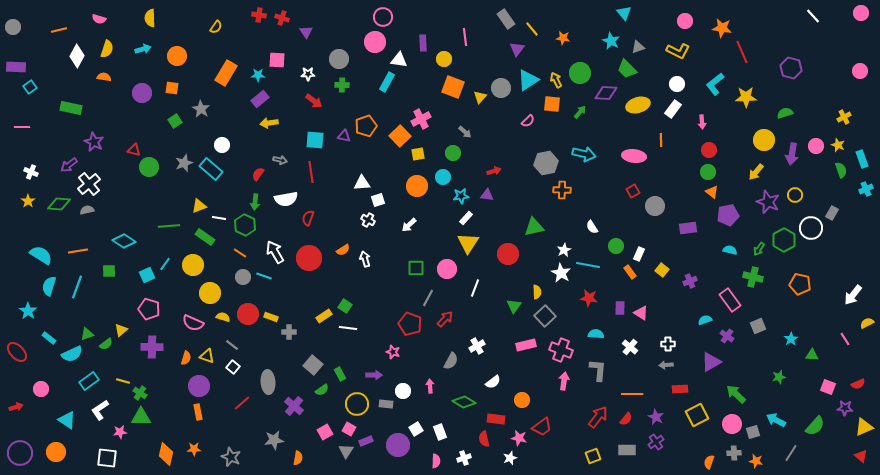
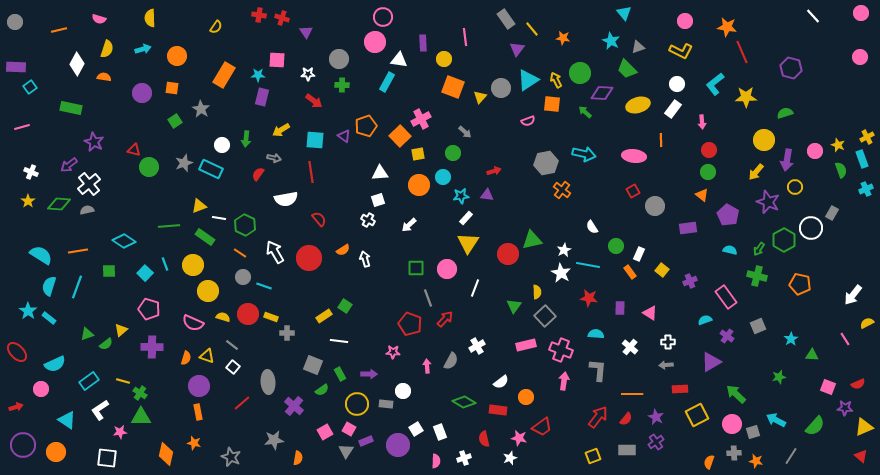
gray circle at (13, 27): moved 2 px right, 5 px up
orange star at (722, 28): moved 5 px right, 1 px up
yellow L-shape at (678, 51): moved 3 px right
white diamond at (77, 56): moved 8 px down
pink circle at (860, 71): moved 14 px up
orange rectangle at (226, 73): moved 2 px left, 2 px down
purple diamond at (606, 93): moved 4 px left
purple rectangle at (260, 99): moved 2 px right, 2 px up; rotated 36 degrees counterclockwise
green arrow at (580, 112): moved 5 px right; rotated 88 degrees counterclockwise
yellow cross at (844, 117): moved 23 px right, 20 px down
pink semicircle at (528, 121): rotated 24 degrees clockwise
yellow arrow at (269, 123): moved 12 px right, 7 px down; rotated 24 degrees counterclockwise
pink line at (22, 127): rotated 14 degrees counterclockwise
purple triangle at (344, 136): rotated 24 degrees clockwise
pink circle at (816, 146): moved 1 px left, 5 px down
purple arrow at (792, 154): moved 5 px left, 6 px down
gray arrow at (280, 160): moved 6 px left, 2 px up
cyan rectangle at (211, 169): rotated 15 degrees counterclockwise
white triangle at (362, 183): moved 18 px right, 10 px up
orange circle at (417, 186): moved 2 px right, 1 px up
orange cross at (562, 190): rotated 36 degrees clockwise
orange triangle at (712, 192): moved 10 px left, 3 px down
yellow circle at (795, 195): moved 8 px up
green arrow at (255, 202): moved 9 px left, 63 px up
purple pentagon at (728, 215): rotated 30 degrees counterclockwise
red semicircle at (308, 218): moved 11 px right, 1 px down; rotated 119 degrees clockwise
green triangle at (534, 227): moved 2 px left, 13 px down
cyan line at (165, 264): rotated 56 degrees counterclockwise
cyan square at (147, 275): moved 2 px left, 2 px up; rotated 21 degrees counterclockwise
cyan line at (264, 276): moved 10 px down
green cross at (753, 277): moved 4 px right, 1 px up
yellow circle at (210, 293): moved 2 px left, 2 px up
gray line at (428, 298): rotated 48 degrees counterclockwise
pink rectangle at (730, 300): moved 4 px left, 3 px up
pink triangle at (641, 313): moved 9 px right
white line at (348, 328): moved 9 px left, 13 px down
gray cross at (289, 332): moved 2 px left, 1 px down
cyan rectangle at (49, 338): moved 20 px up
white cross at (668, 344): moved 2 px up
pink star at (393, 352): rotated 16 degrees counterclockwise
cyan semicircle at (72, 354): moved 17 px left, 10 px down
gray square at (313, 365): rotated 18 degrees counterclockwise
purple arrow at (374, 375): moved 5 px left, 1 px up
white semicircle at (493, 382): moved 8 px right
pink arrow at (430, 386): moved 3 px left, 20 px up
orange circle at (522, 400): moved 4 px right, 3 px up
red rectangle at (496, 419): moved 2 px right, 9 px up
orange star at (194, 449): moved 6 px up; rotated 16 degrees clockwise
purple circle at (20, 453): moved 3 px right, 8 px up
gray line at (791, 453): moved 3 px down
